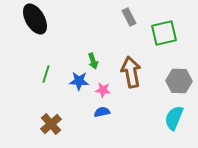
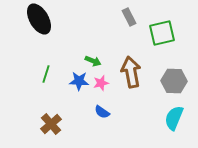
black ellipse: moved 4 px right
green square: moved 2 px left
green arrow: rotated 49 degrees counterclockwise
gray hexagon: moved 5 px left
pink star: moved 2 px left, 7 px up; rotated 21 degrees counterclockwise
blue semicircle: rotated 133 degrees counterclockwise
